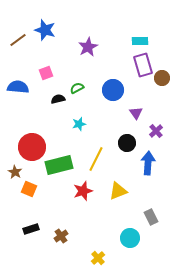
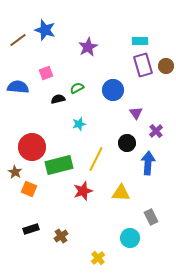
brown circle: moved 4 px right, 12 px up
yellow triangle: moved 3 px right, 2 px down; rotated 24 degrees clockwise
